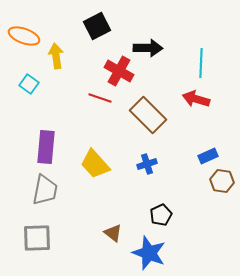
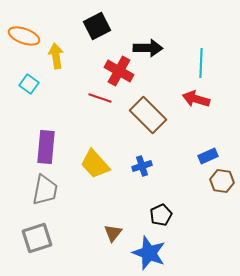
blue cross: moved 5 px left, 2 px down
brown triangle: rotated 30 degrees clockwise
gray square: rotated 16 degrees counterclockwise
